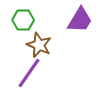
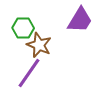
green hexagon: moved 8 px down
